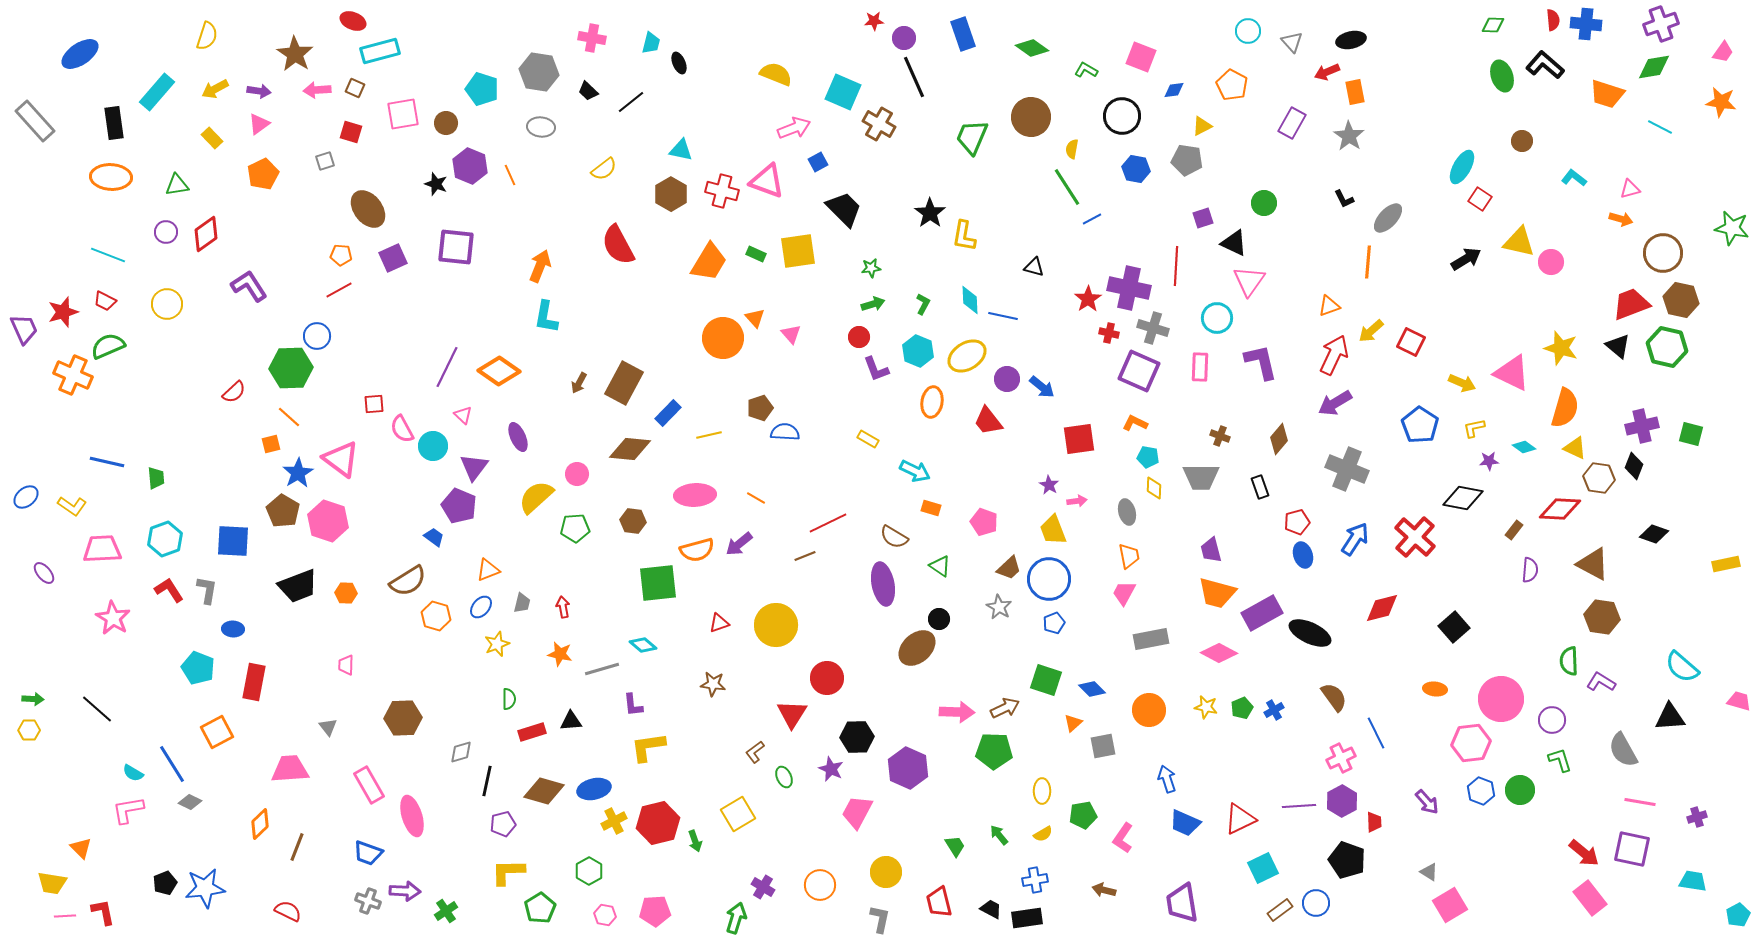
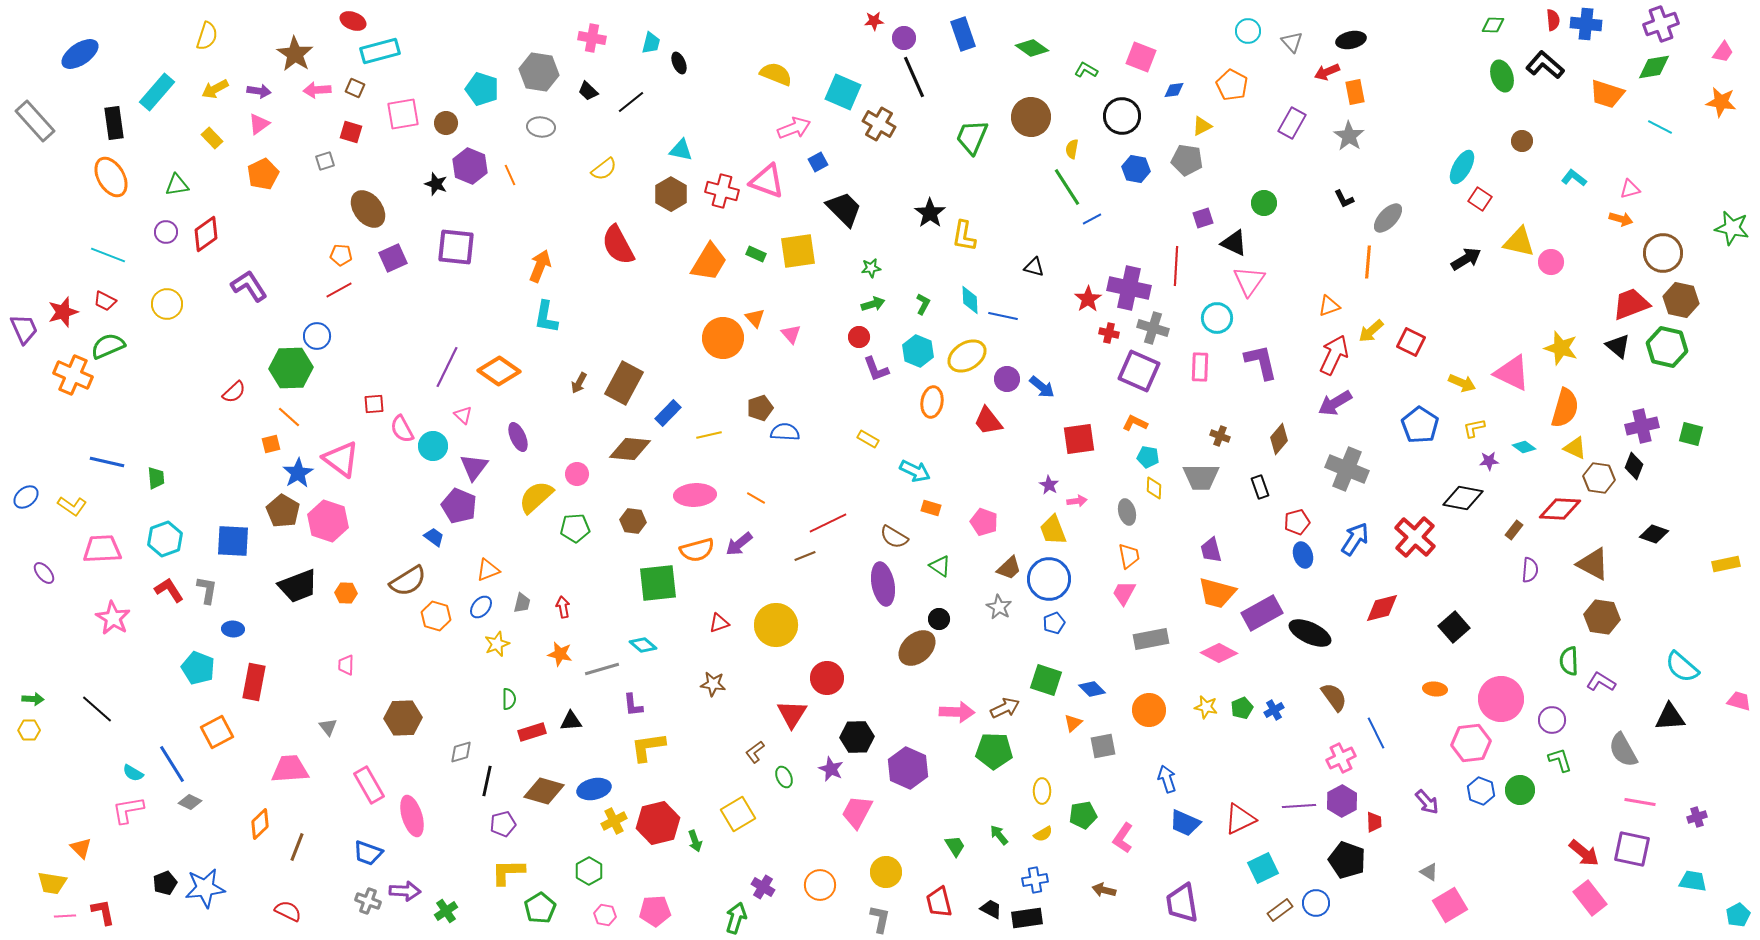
orange ellipse at (111, 177): rotated 57 degrees clockwise
